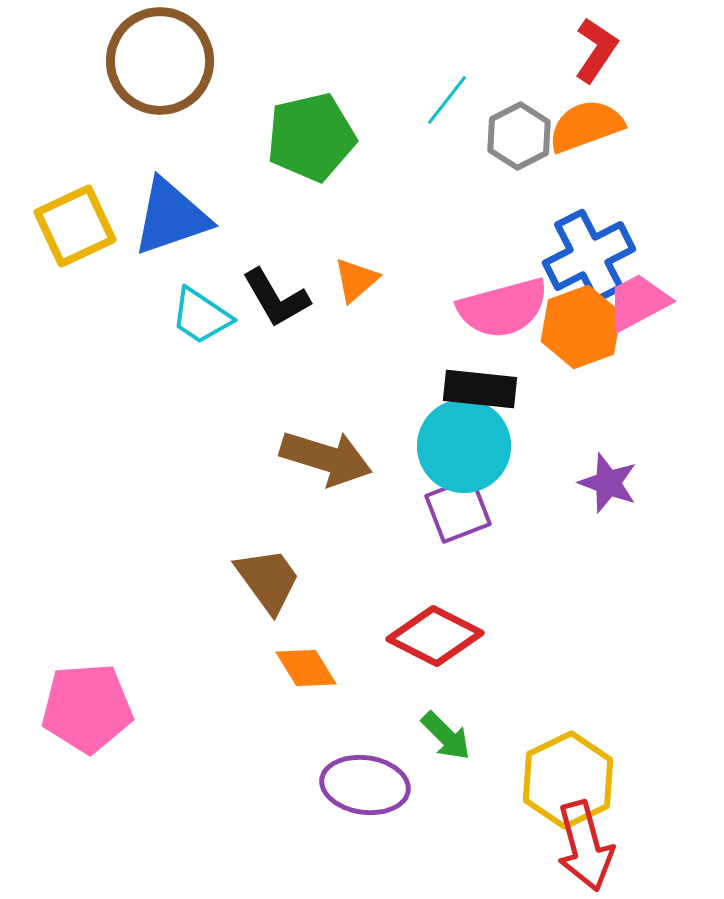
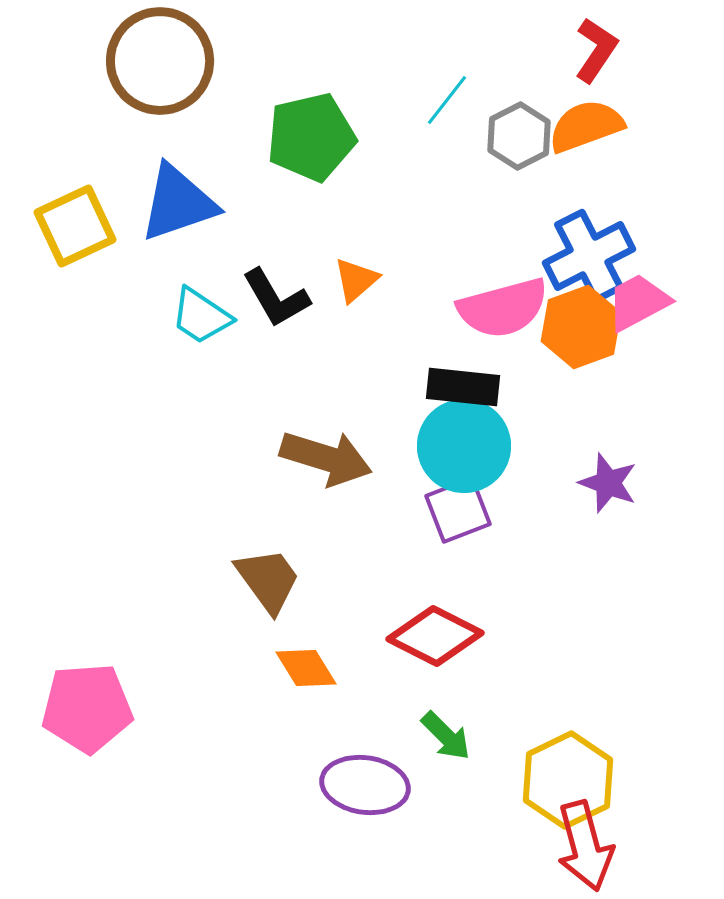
blue triangle: moved 7 px right, 14 px up
black rectangle: moved 17 px left, 2 px up
